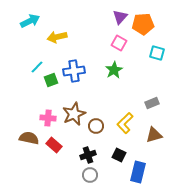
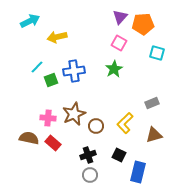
green star: moved 1 px up
red rectangle: moved 1 px left, 2 px up
